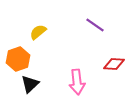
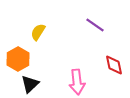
yellow semicircle: rotated 18 degrees counterclockwise
orange hexagon: rotated 10 degrees counterclockwise
red diamond: moved 1 px down; rotated 75 degrees clockwise
